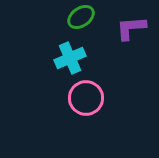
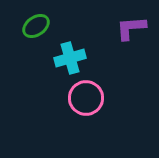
green ellipse: moved 45 px left, 9 px down
cyan cross: rotated 8 degrees clockwise
